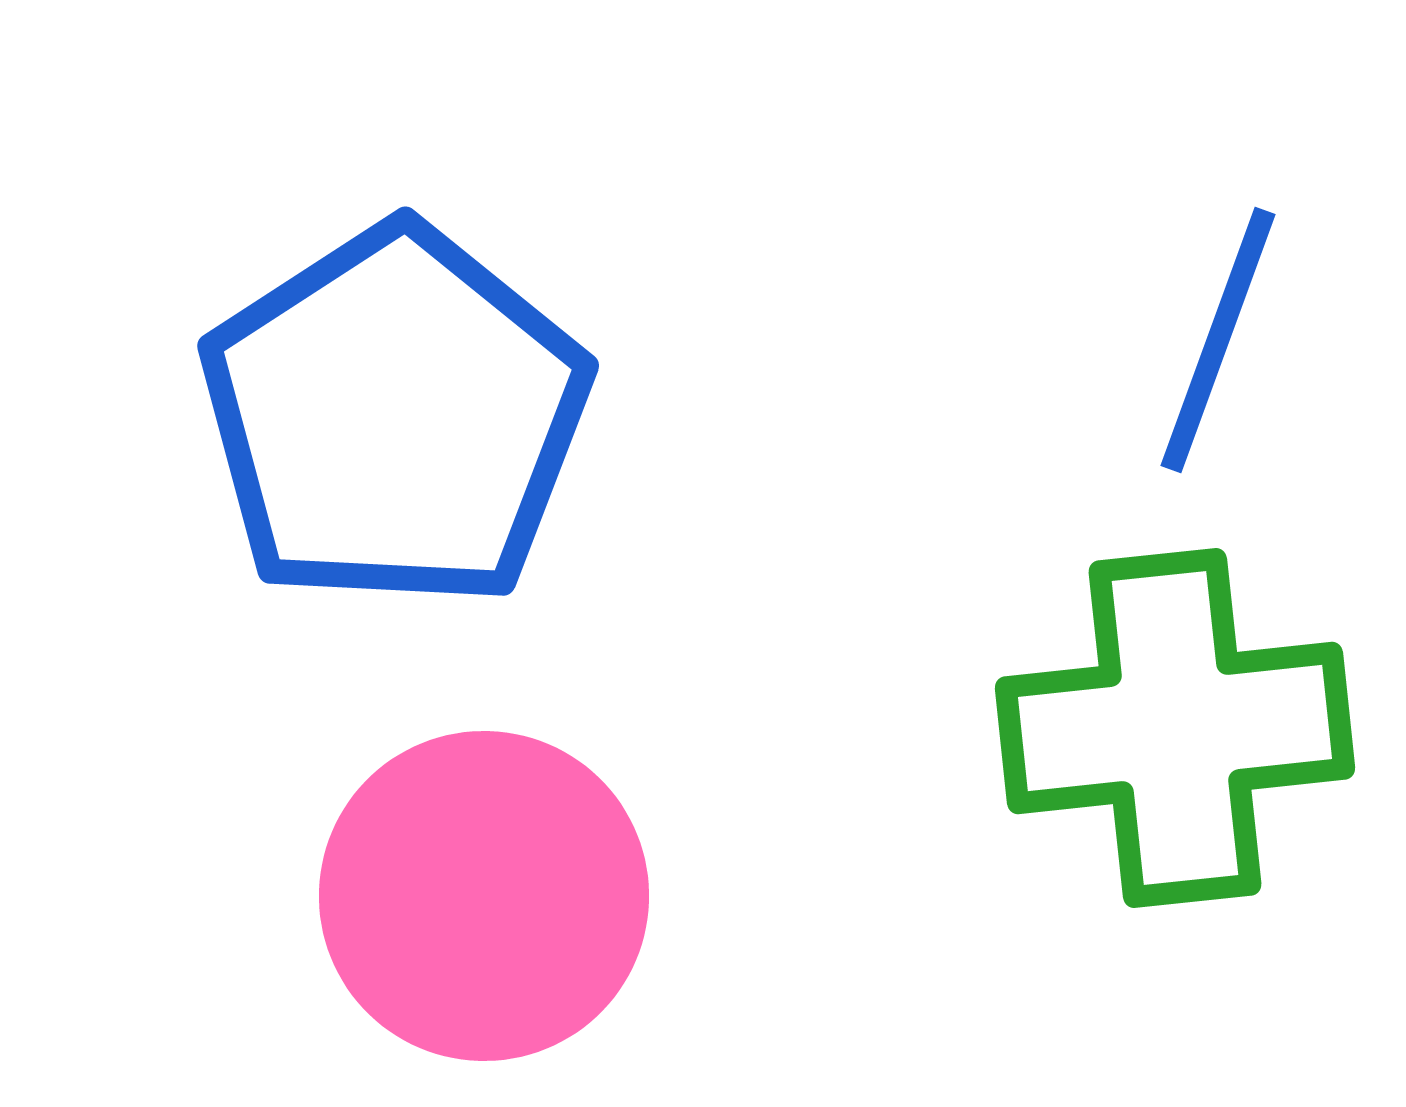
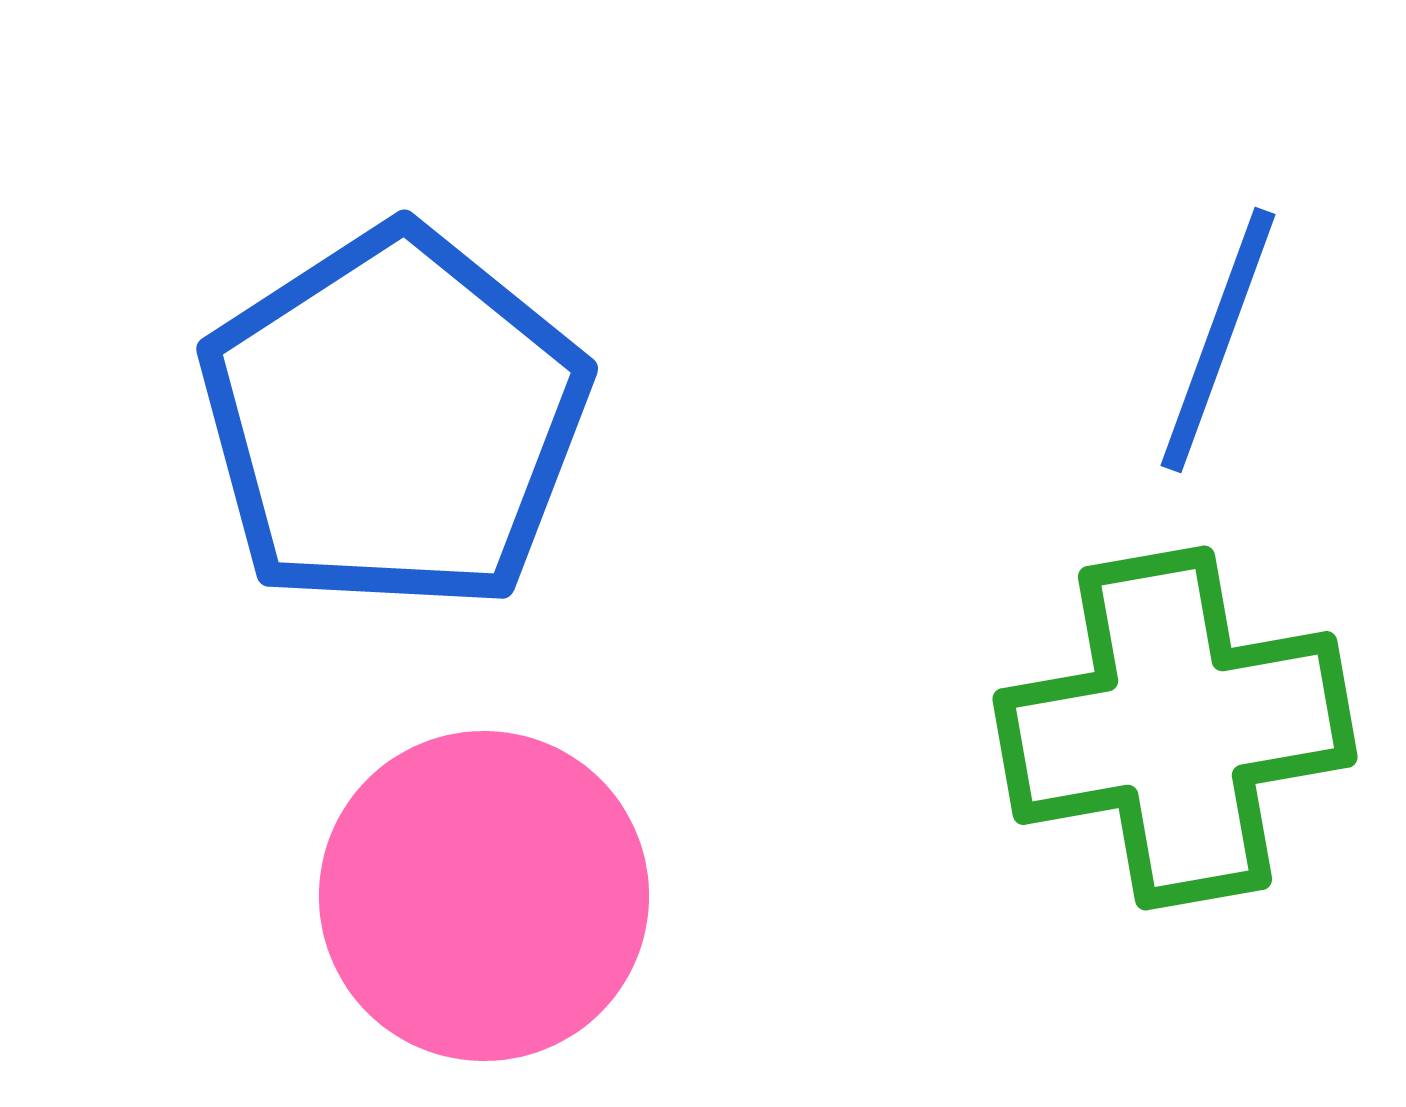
blue pentagon: moved 1 px left, 3 px down
green cross: rotated 4 degrees counterclockwise
